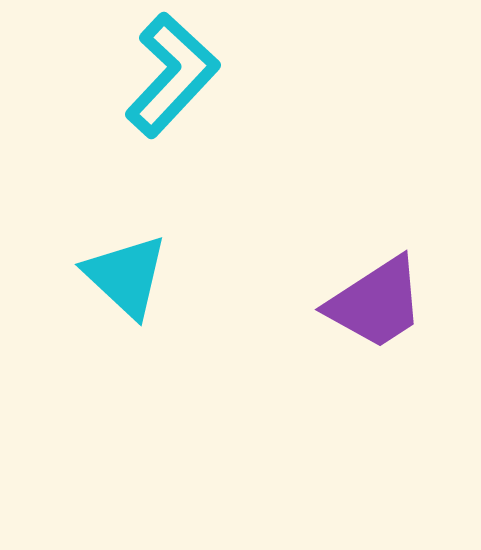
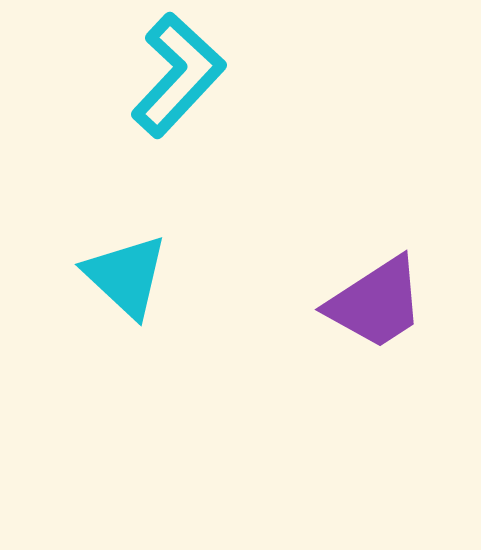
cyan L-shape: moved 6 px right
